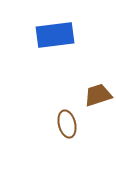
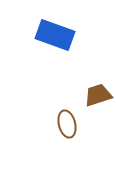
blue rectangle: rotated 27 degrees clockwise
